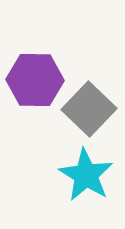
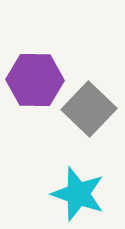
cyan star: moved 8 px left, 19 px down; rotated 12 degrees counterclockwise
